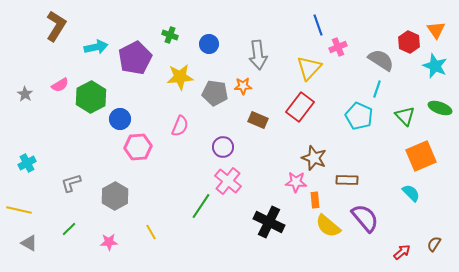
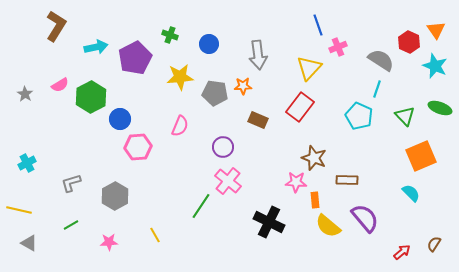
green line at (69, 229): moved 2 px right, 4 px up; rotated 14 degrees clockwise
yellow line at (151, 232): moved 4 px right, 3 px down
